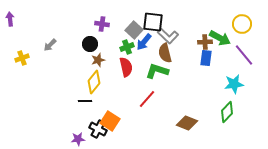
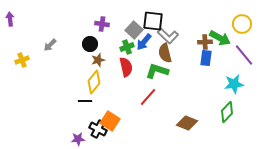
black square: moved 1 px up
yellow cross: moved 2 px down
red line: moved 1 px right, 2 px up
